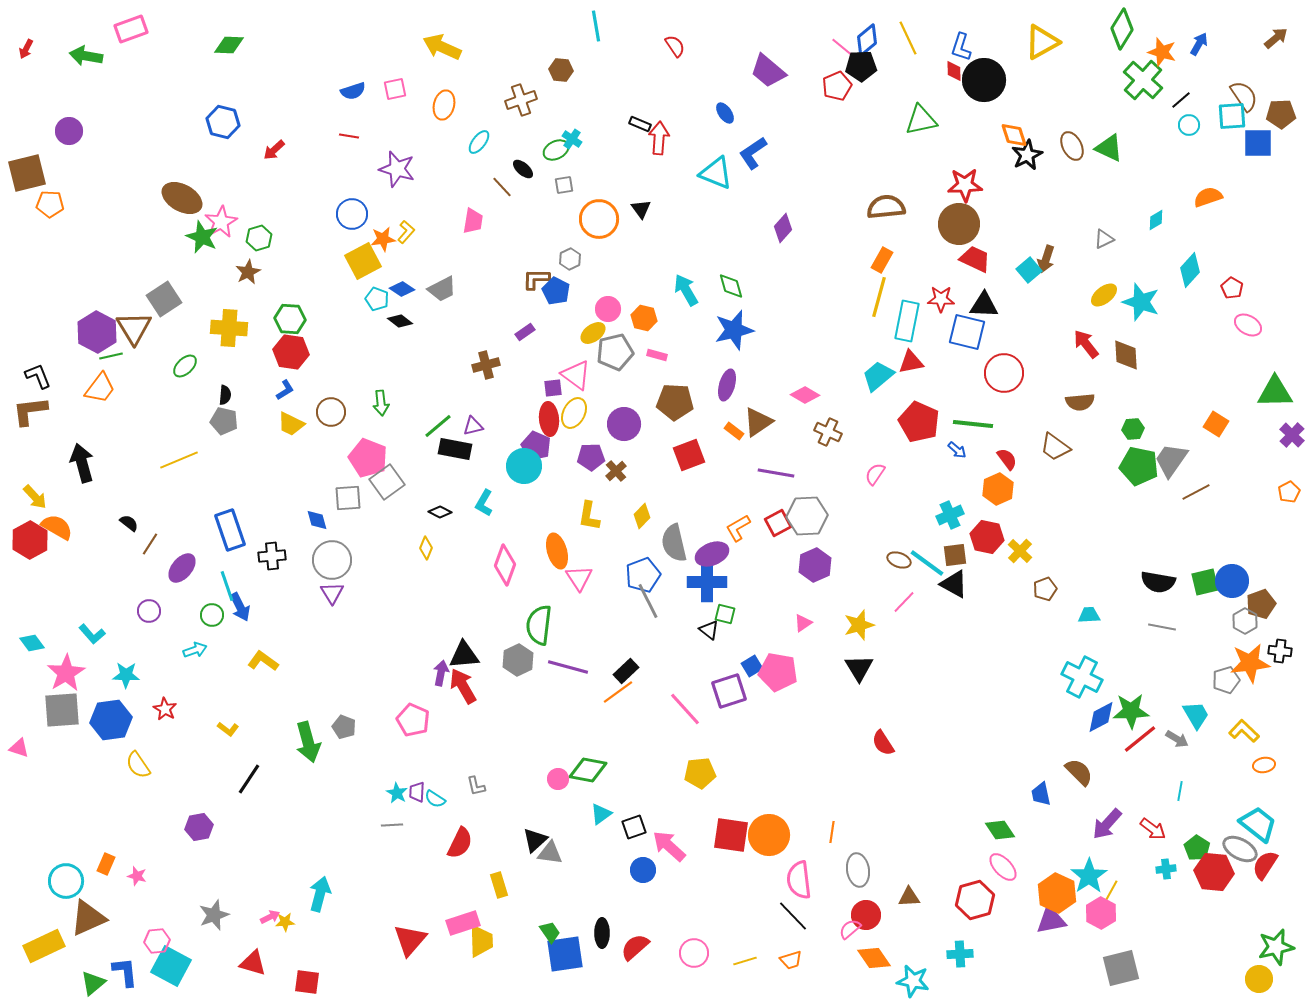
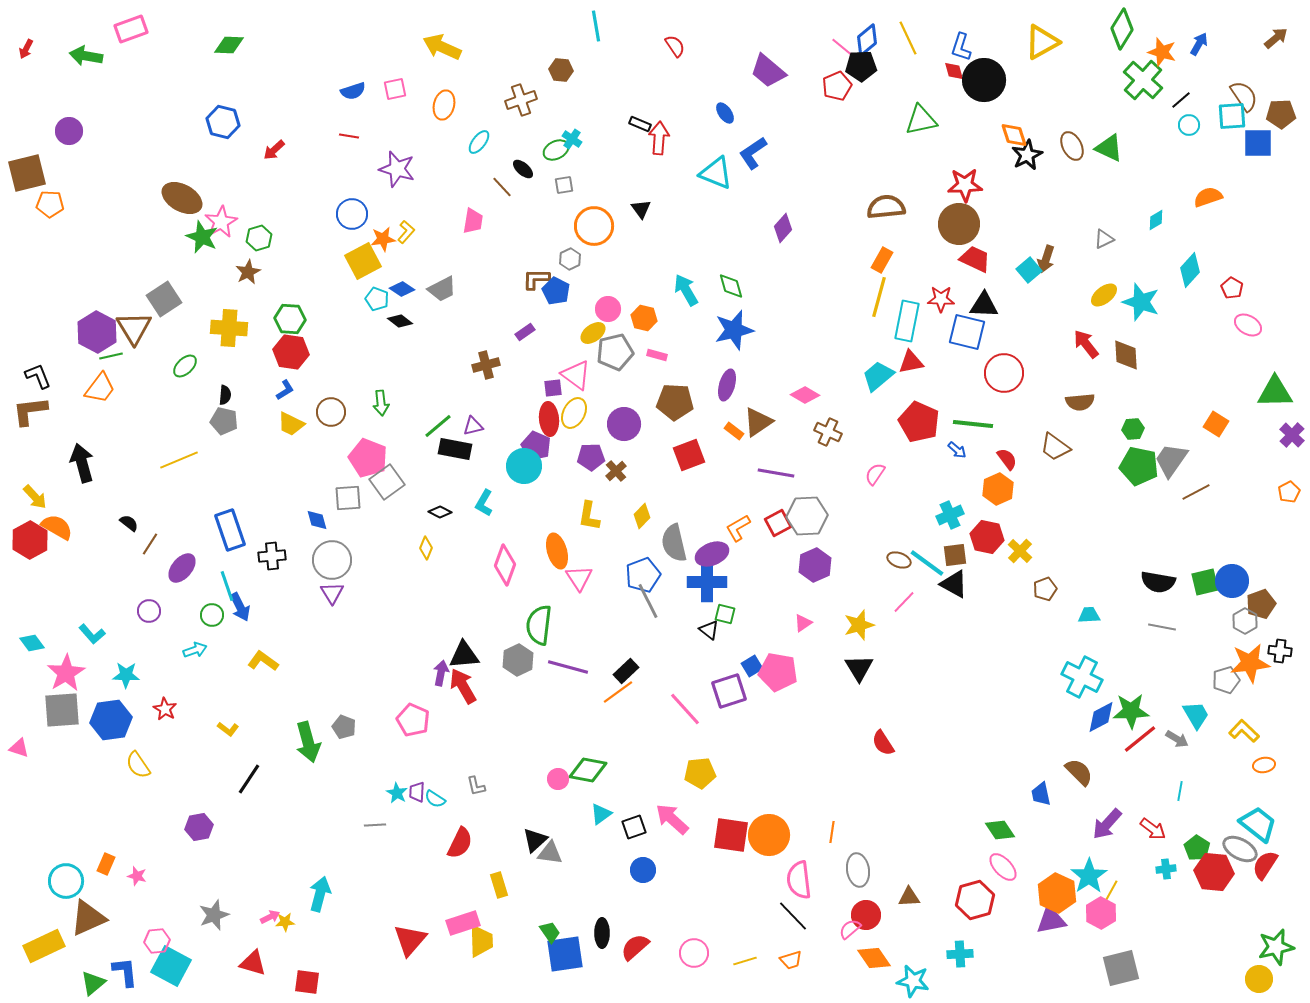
red diamond at (954, 71): rotated 15 degrees counterclockwise
orange circle at (599, 219): moved 5 px left, 7 px down
gray line at (392, 825): moved 17 px left
pink arrow at (669, 846): moved 3 px right, 27 px up
